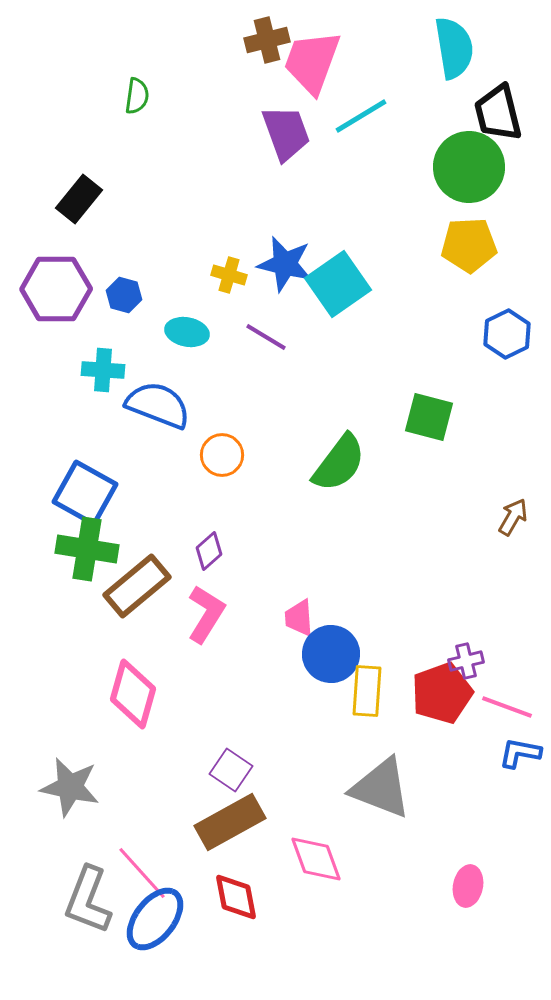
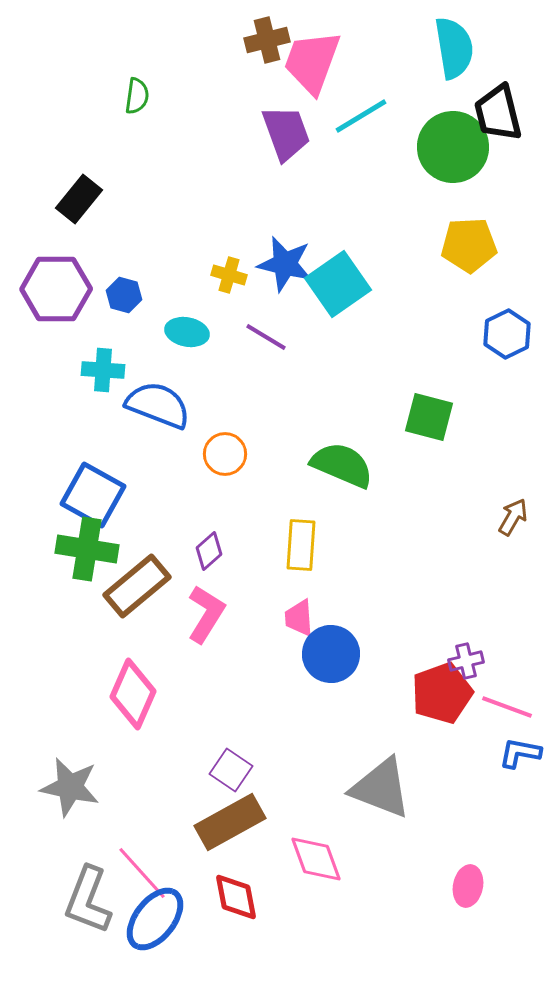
green circle at (469, 167): moved 16 px left, 20 px up
orange circle at (222, 455): moved 3 px right, 1 px up
green semicircle at (339, 463): moved 3 px right, 2 px down; rotated 104 degrees counterclockwise
blue square at (85, 493): moved 8 px right, 2 px down
yellow rectangle at (367, 691): moved 66 px left, 146 px up
pink diamond at (133, 694): rotated 8 degrees clockwise
